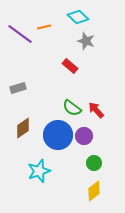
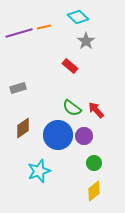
purple line: moved 1 px left, 1 px up; rotated 52 degrees counterclockwise
gray star: rotated 18 degrees clockwise
